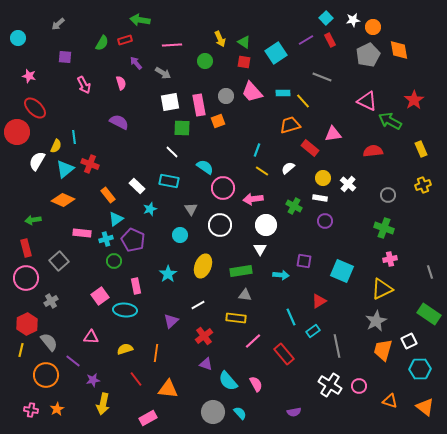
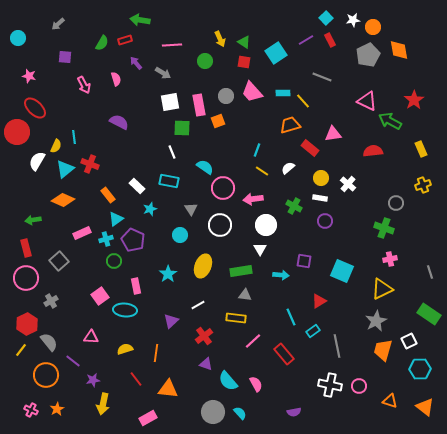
pink semicircle at (121, 83): moved 5 px left, 4 px up
white line at (172, 152): rotated 24 degrees clockwise
yellow circle at (323, 178): moved 2 px left
gray circle at (388, 195): moved 8 px right, 8 px down
pink rectangle at (82, 233): rotated 30 degrees counterclockwise
yellow line at (21, 350): rotated 24 degrees clockwise
white cross at (330, 385): rotated 20 degrees counterclockwise
pink cross at (31, 410): rotated 16 degrees clockwise
